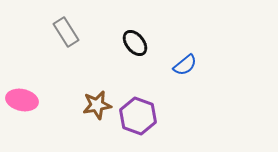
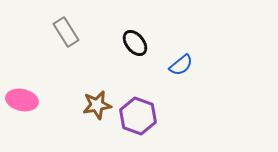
blue semicircle: moved 4 px left
